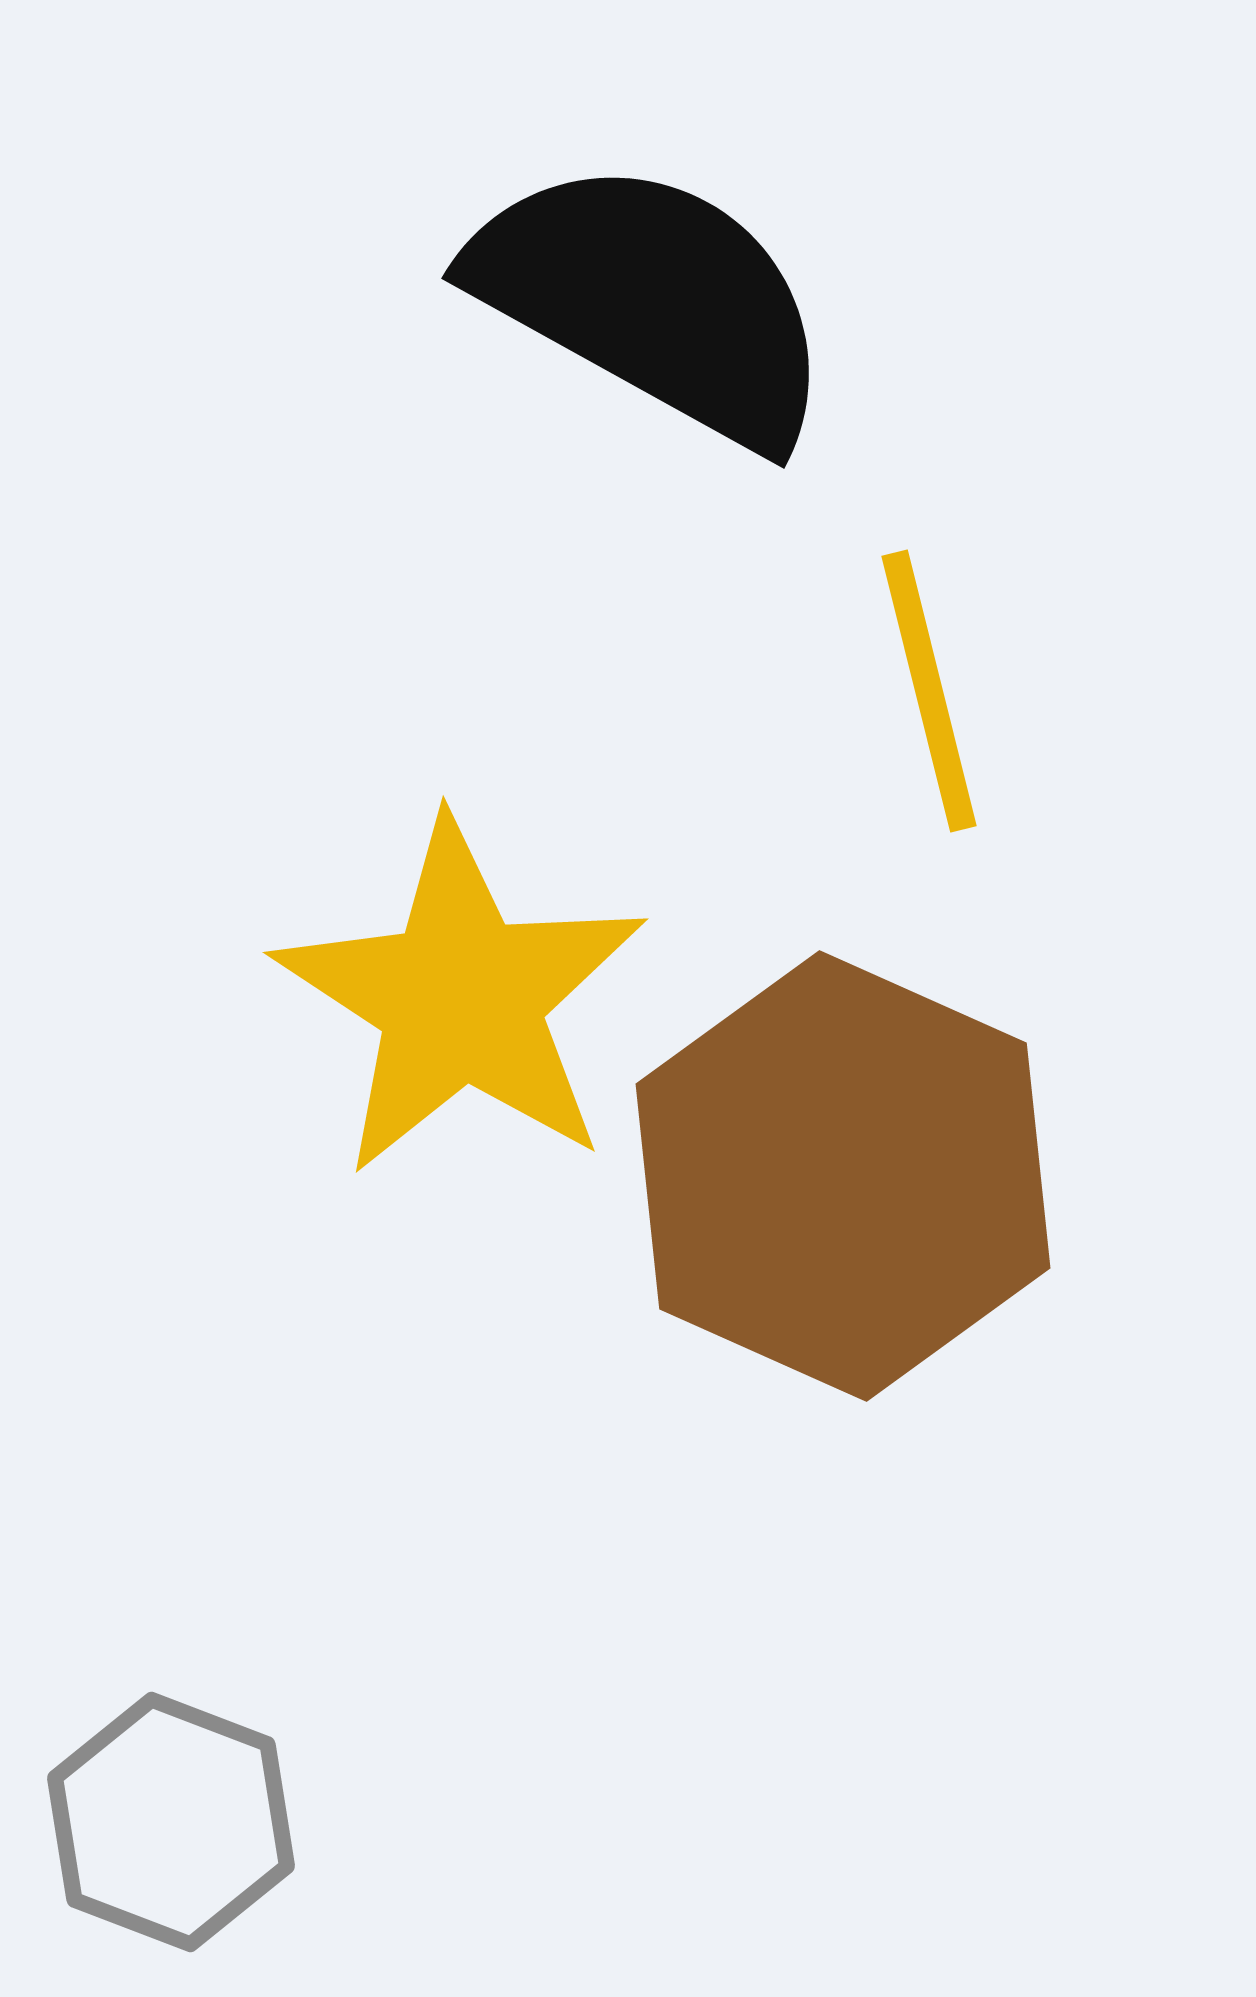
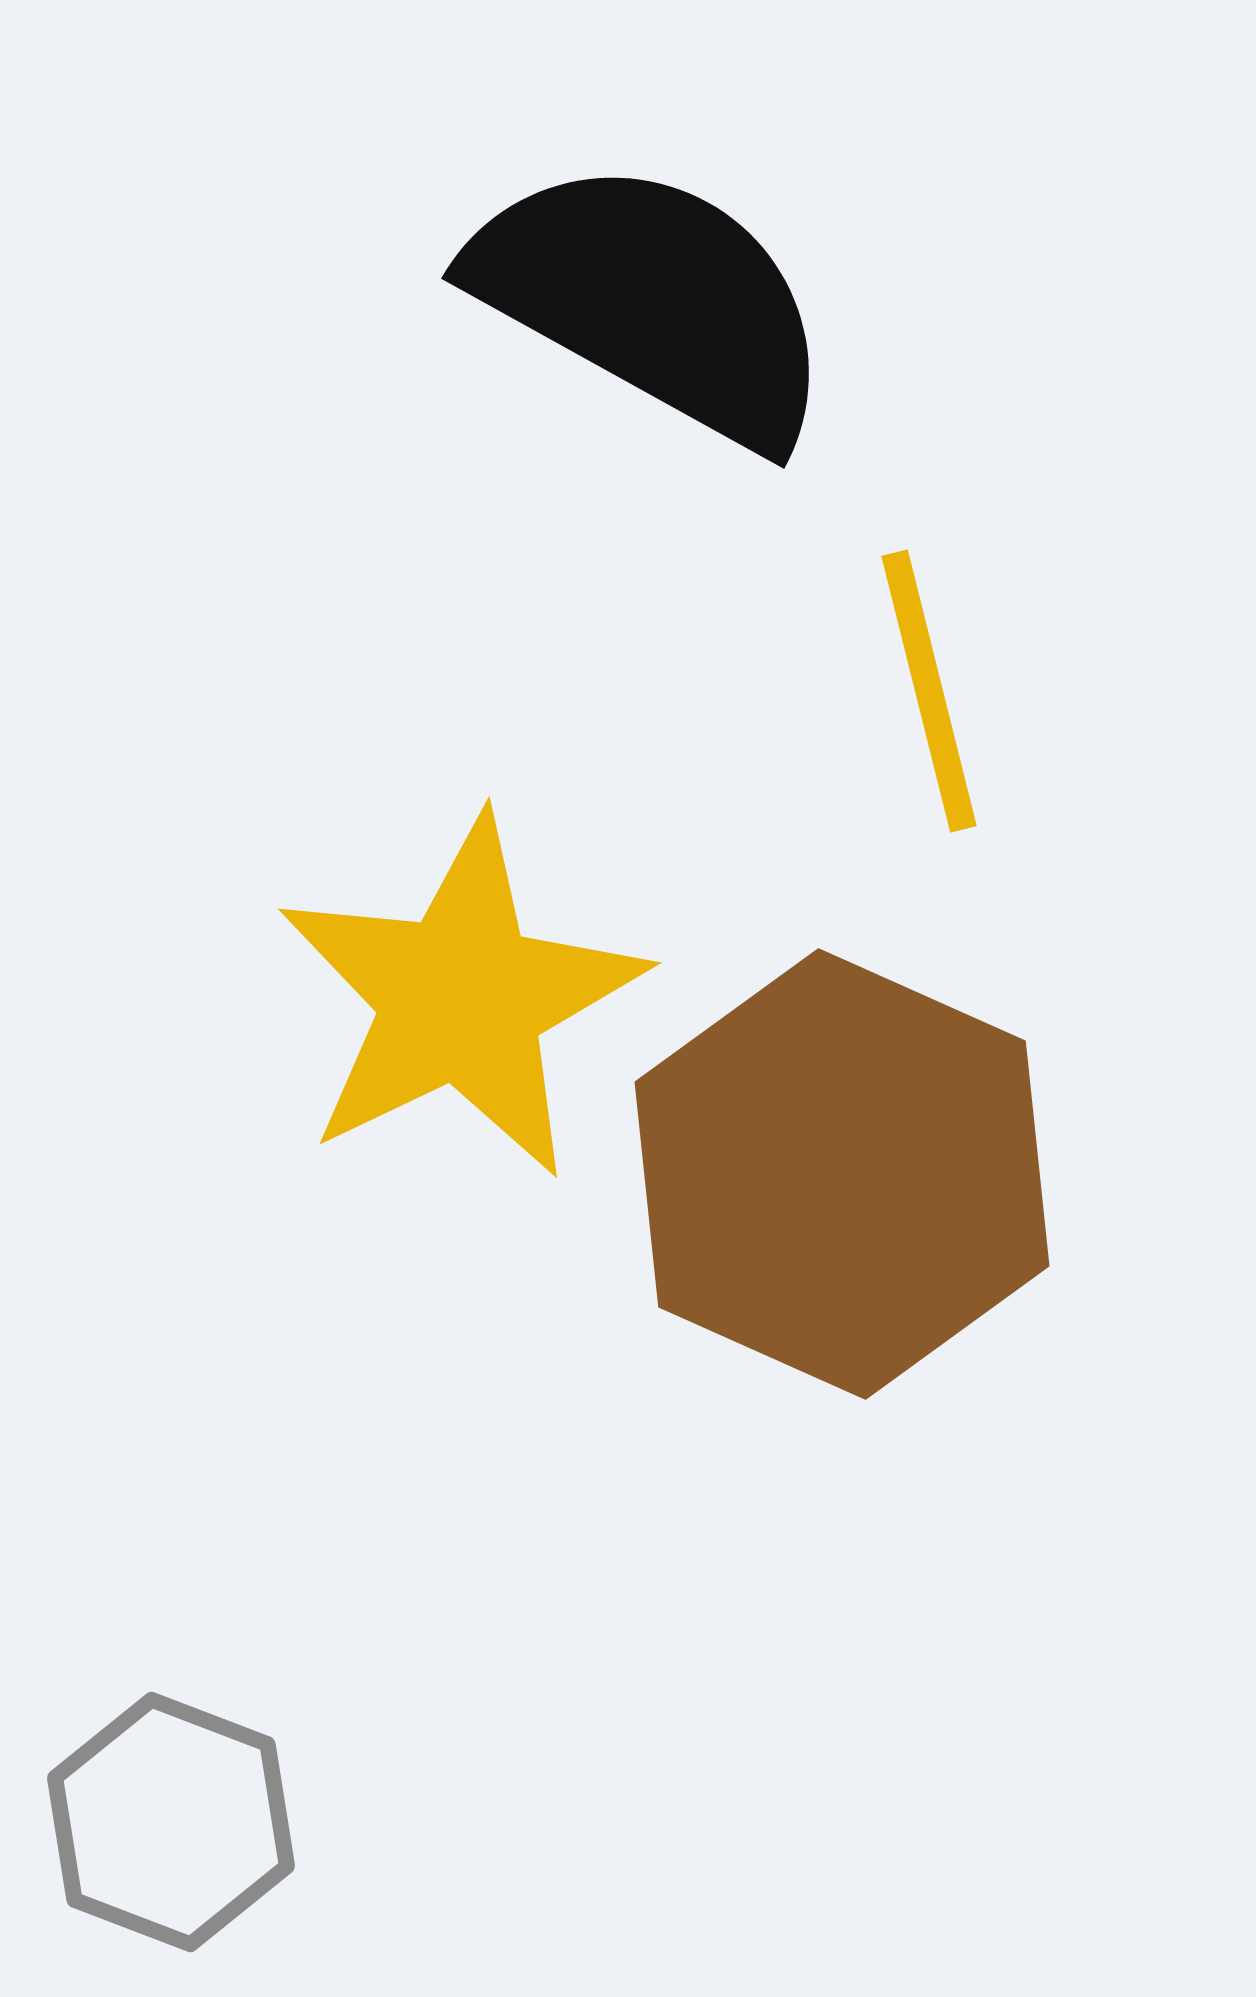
yellow star: rotated 13 degrees clockwise
brown hexagon: moved 1 px left, 2 px up
